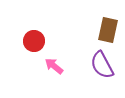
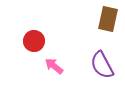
brown rectangle: moved 11 px up
